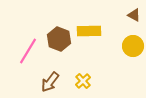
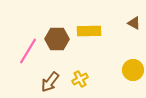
brown triangle: moved 8 px down
brown hexagon: moved 2 px left; rotated 20 degrees counterclockwise
yellow circle: moved 24 px down
yellow cross: moved 3 px left, 2 px up; rotated 14 degrees clockwise
